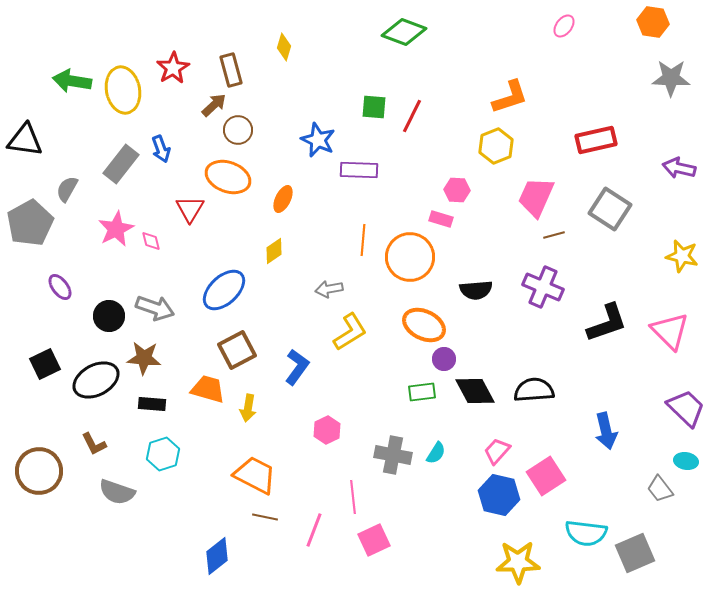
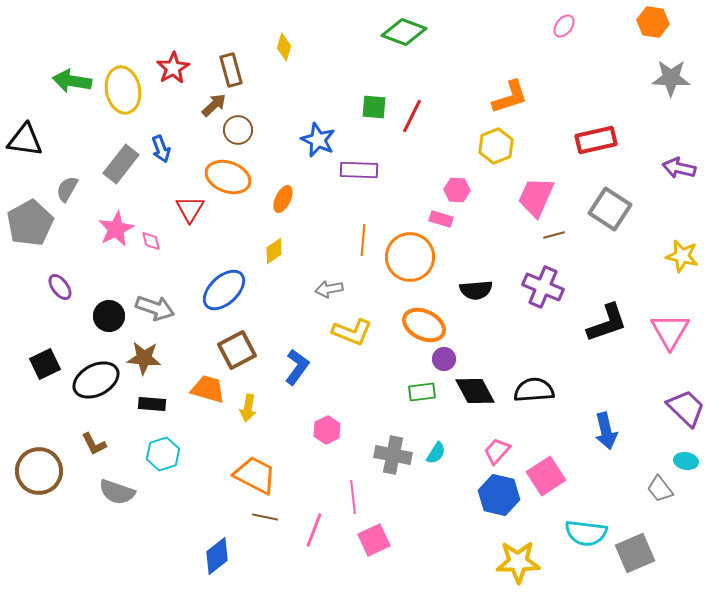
pink triangle at (670, 331): rotated 15 degrees clockwise
yellow L-shape at (350, 332): moved 2 px right; rotated 54 degrees clockwise
